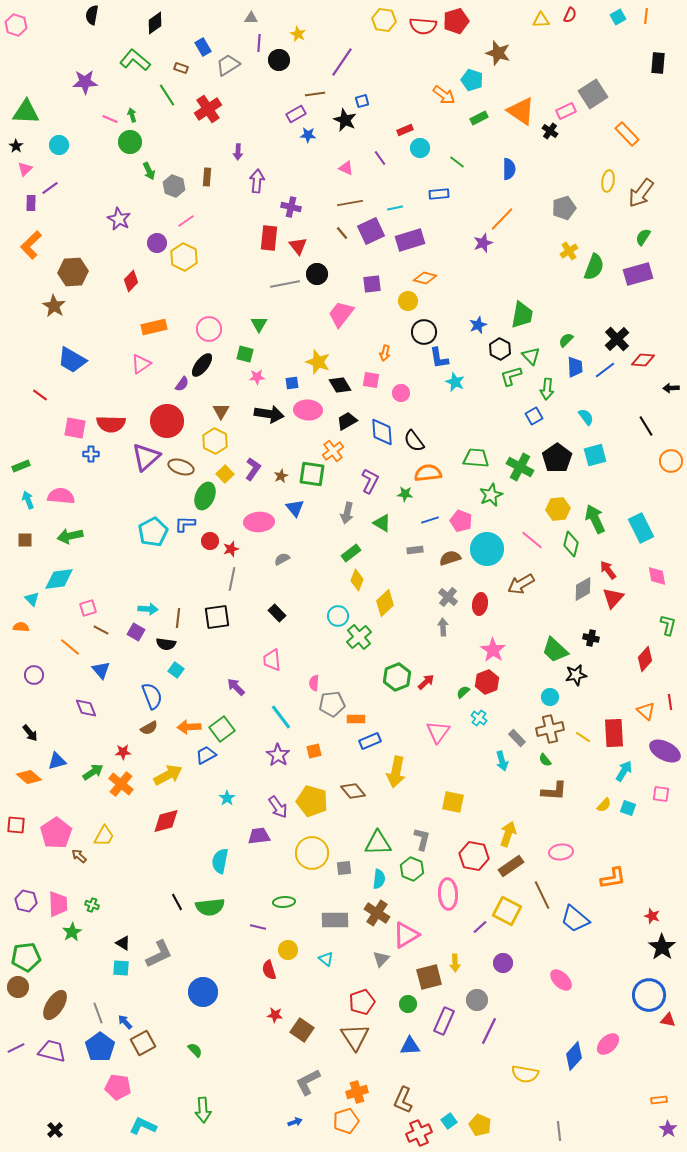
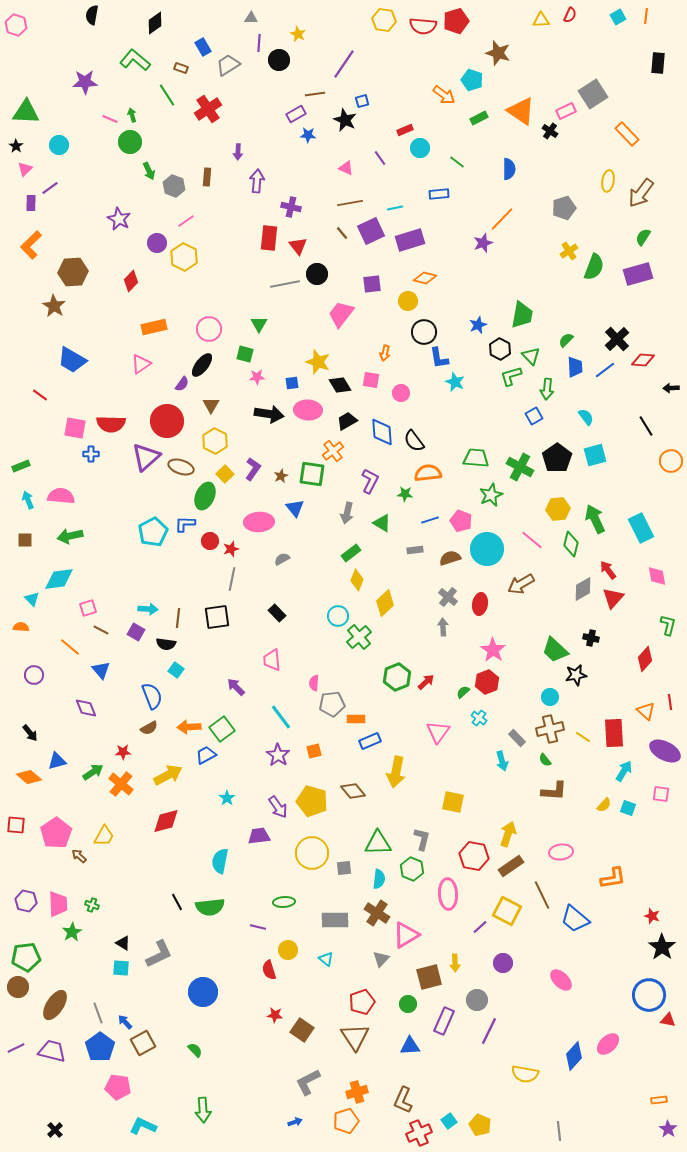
purple line at (342, 62): moved 2 px right, 2 px down
brown triangle at (221, 411): moved 10 px left, 6 px up
